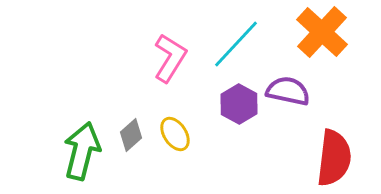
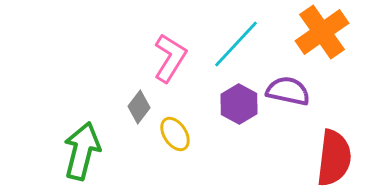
orange cross: rotated 12 degrees clockwise
gray diamond: moved 8 px right, 28 px up; rotated 12 degrees counterclockwise
